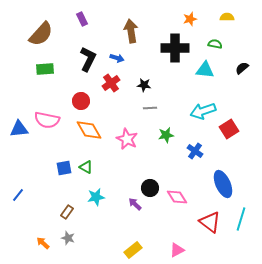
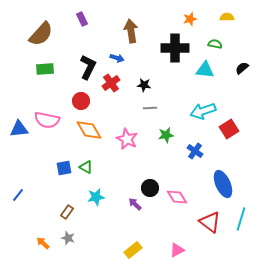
black L-shape: moved 8 px down
